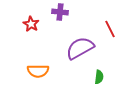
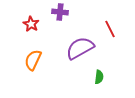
orange semicircle: moved 5 px left, 11 px up; rotated 115 degrees clockwise
